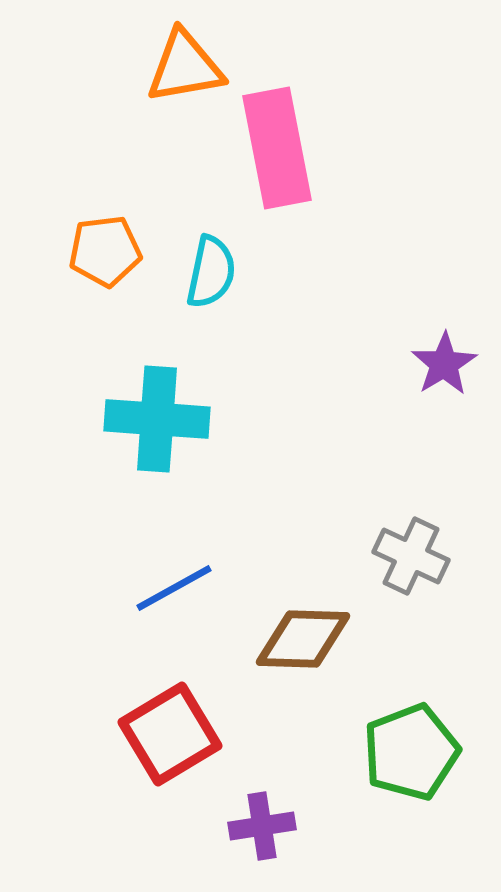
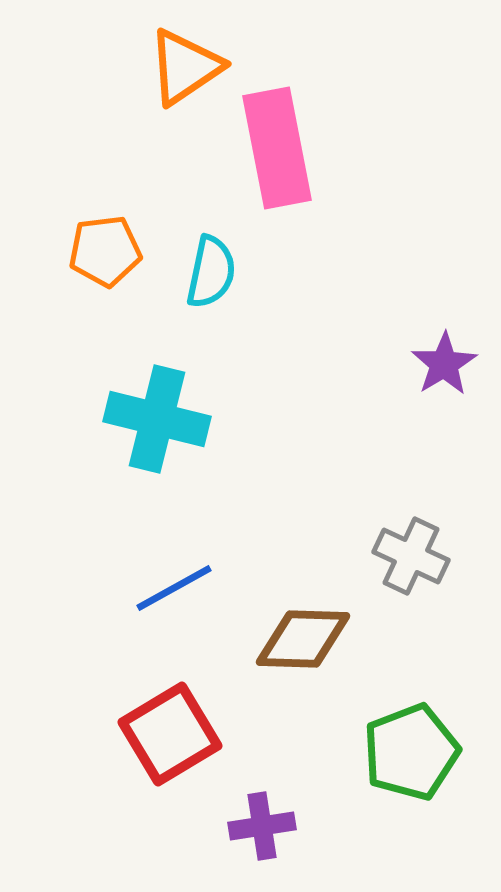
orange triangle: rotated 24 degrees counterclockwise
cyan cross: rotated 10 degrees clockwise
